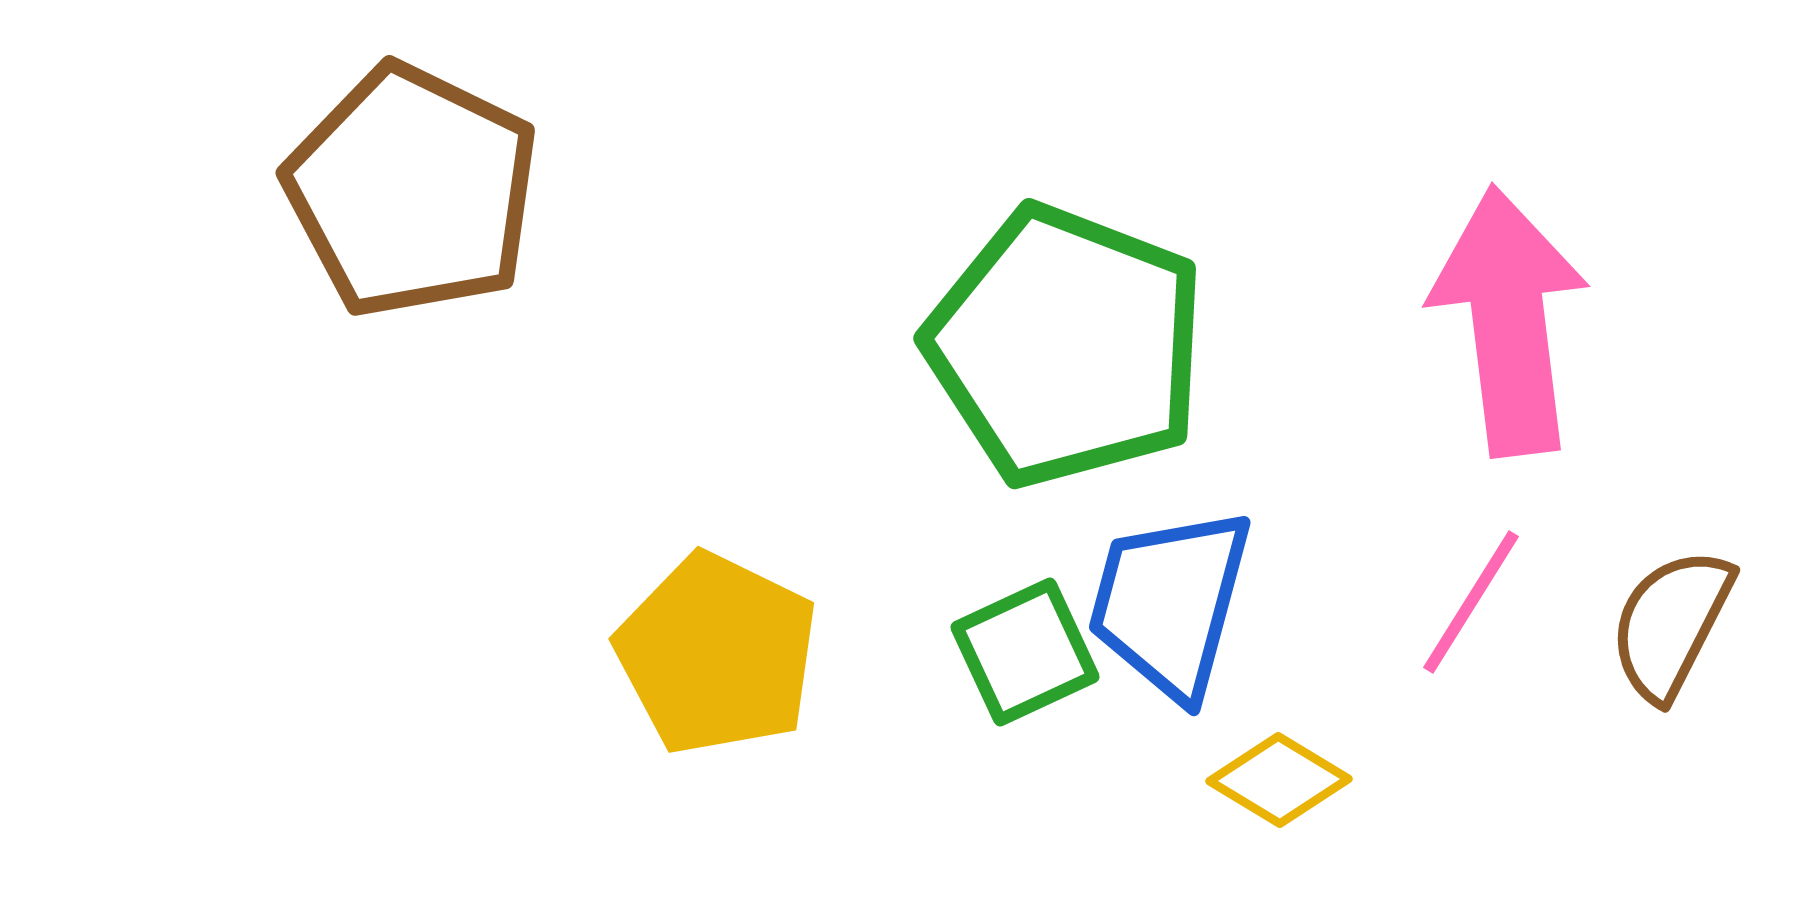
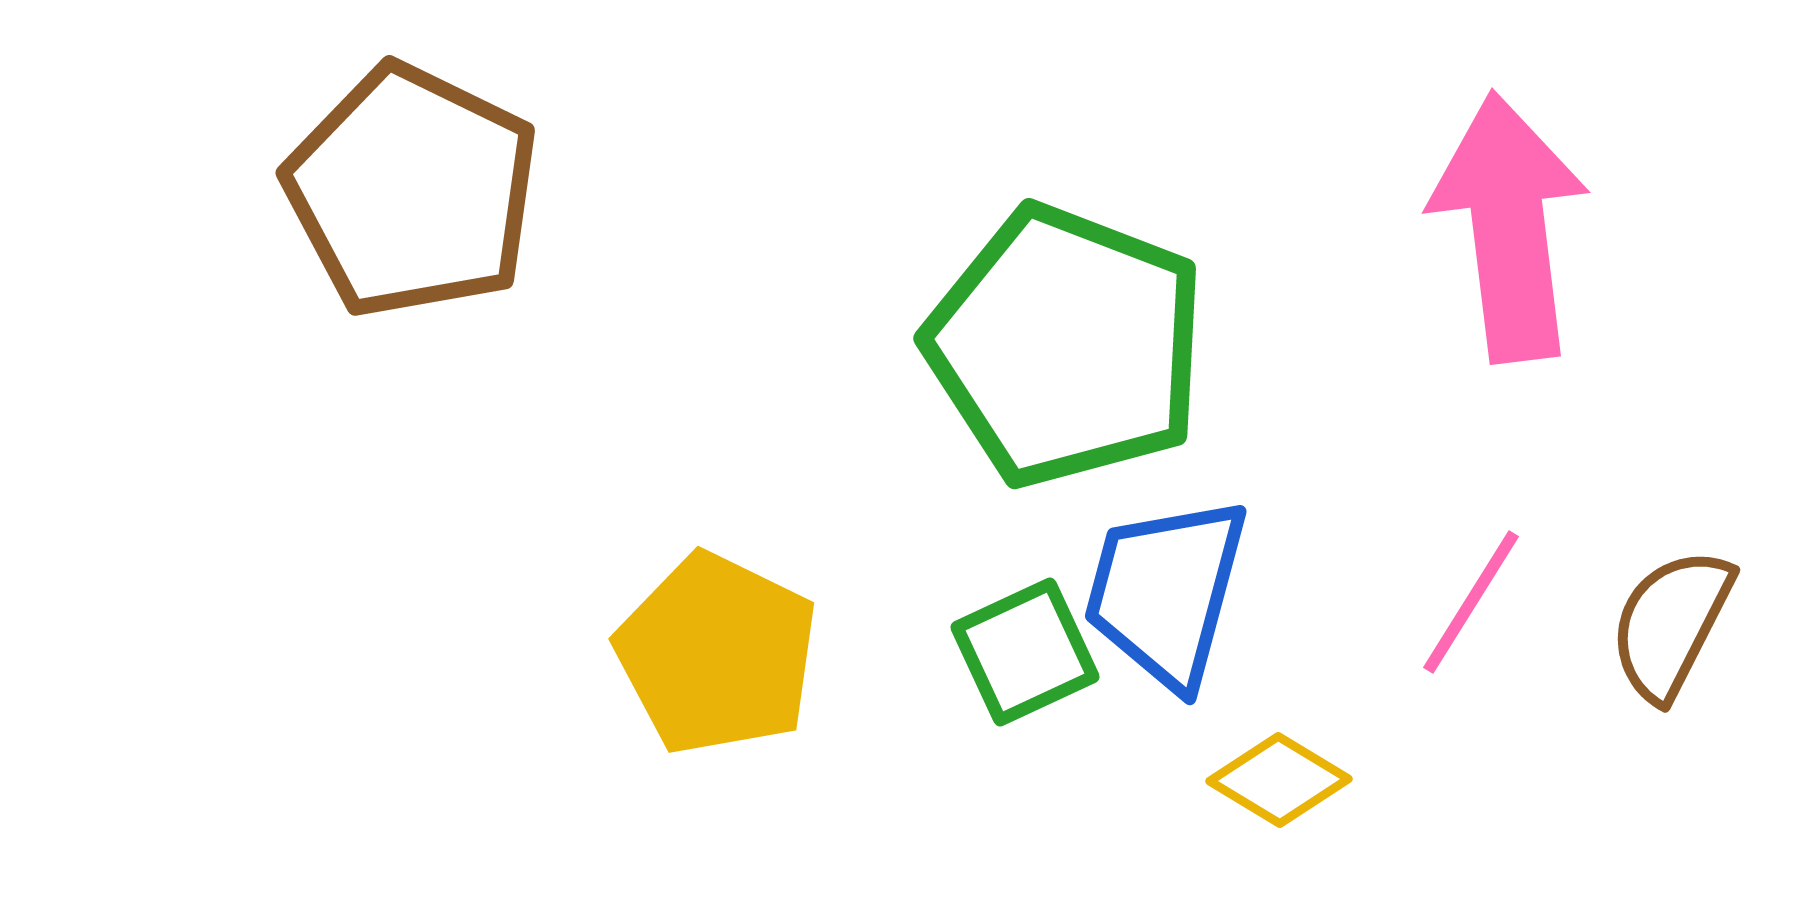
pink arrow: moved 94 px up
blue trapezoid: moved 4 px left, 11 px up
